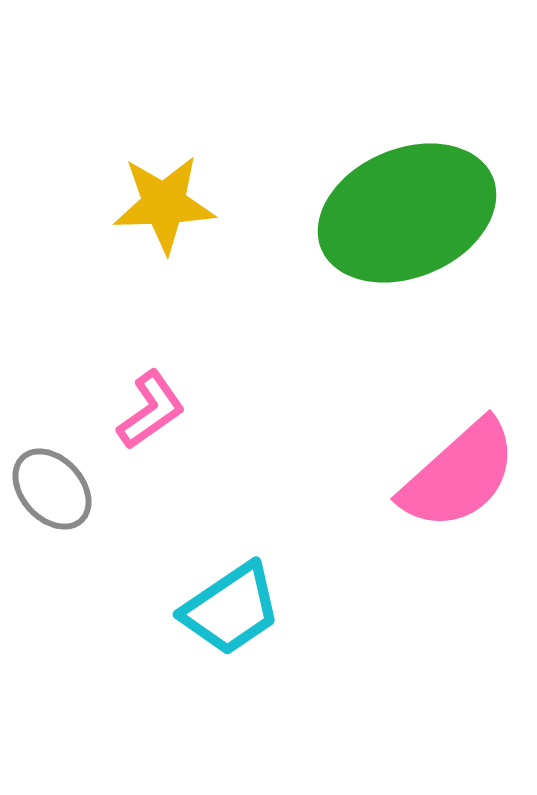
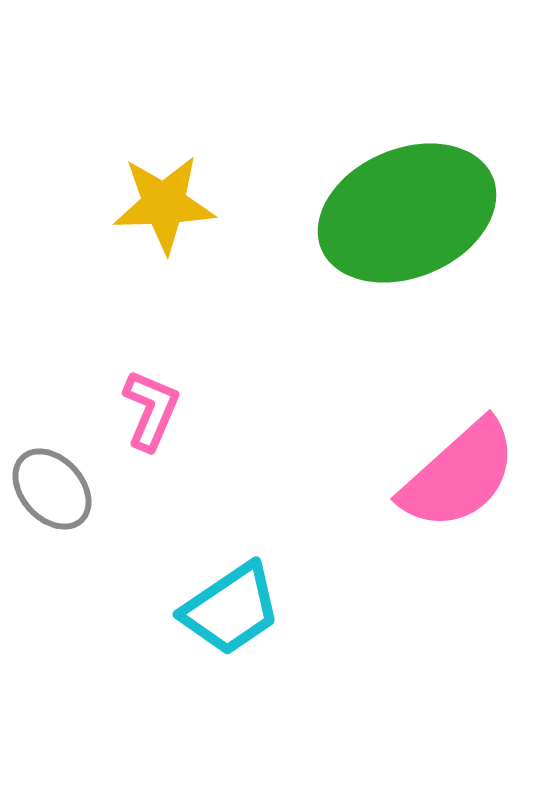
pink L-shape: rotated 32 degrees counterclockwise
